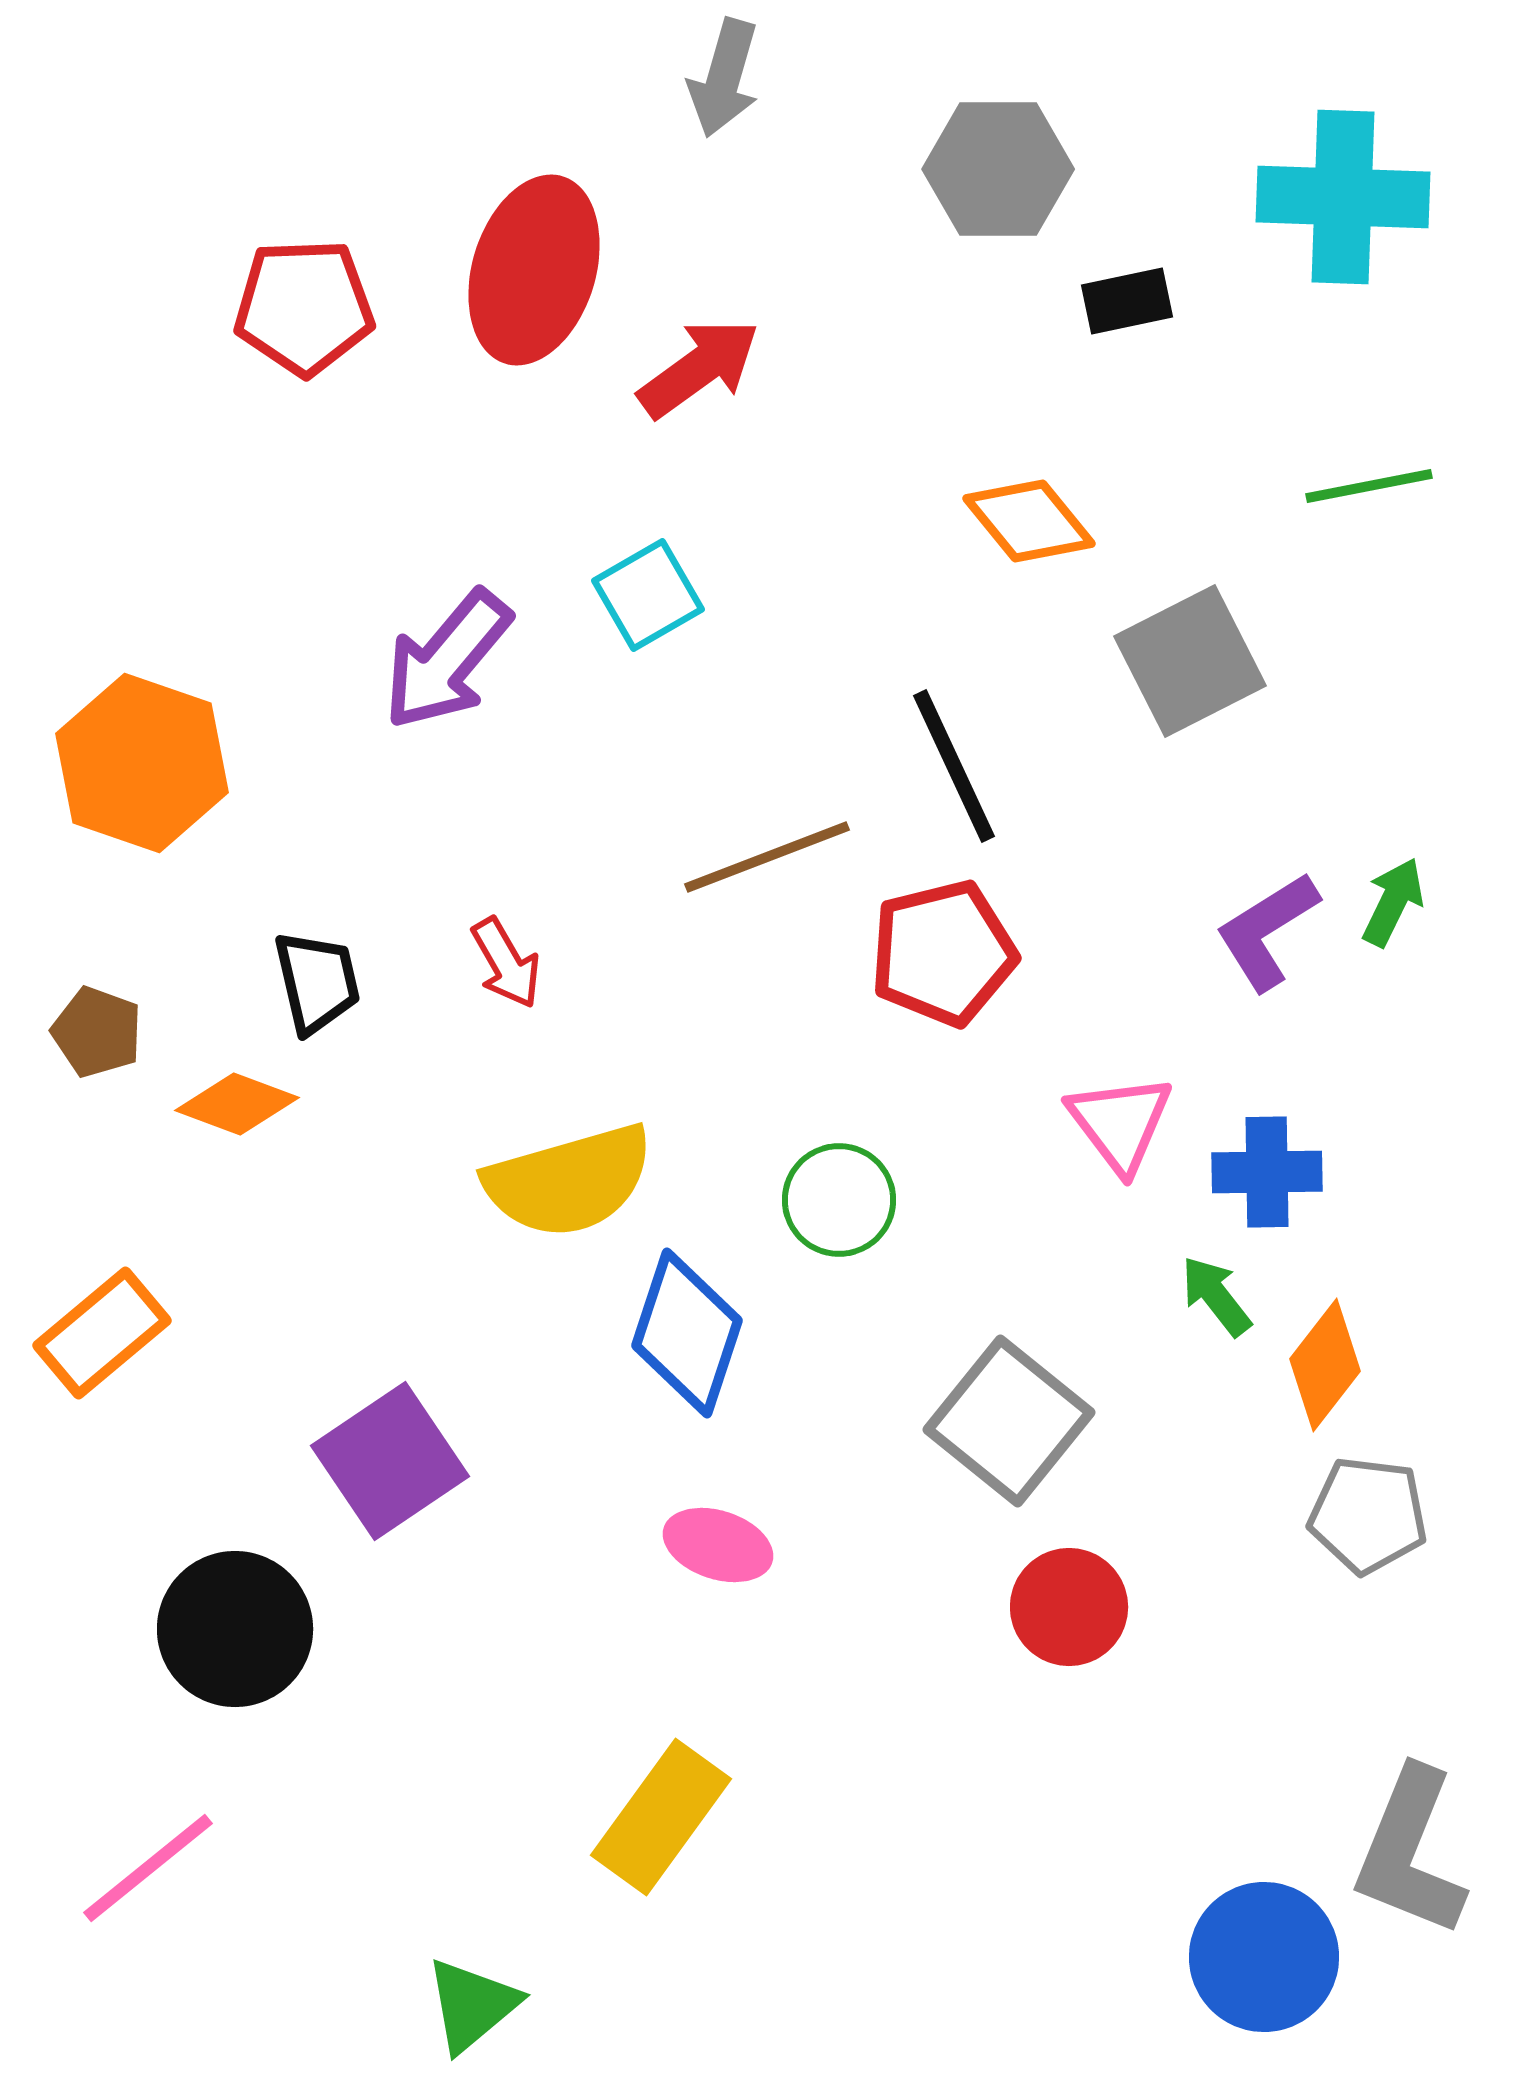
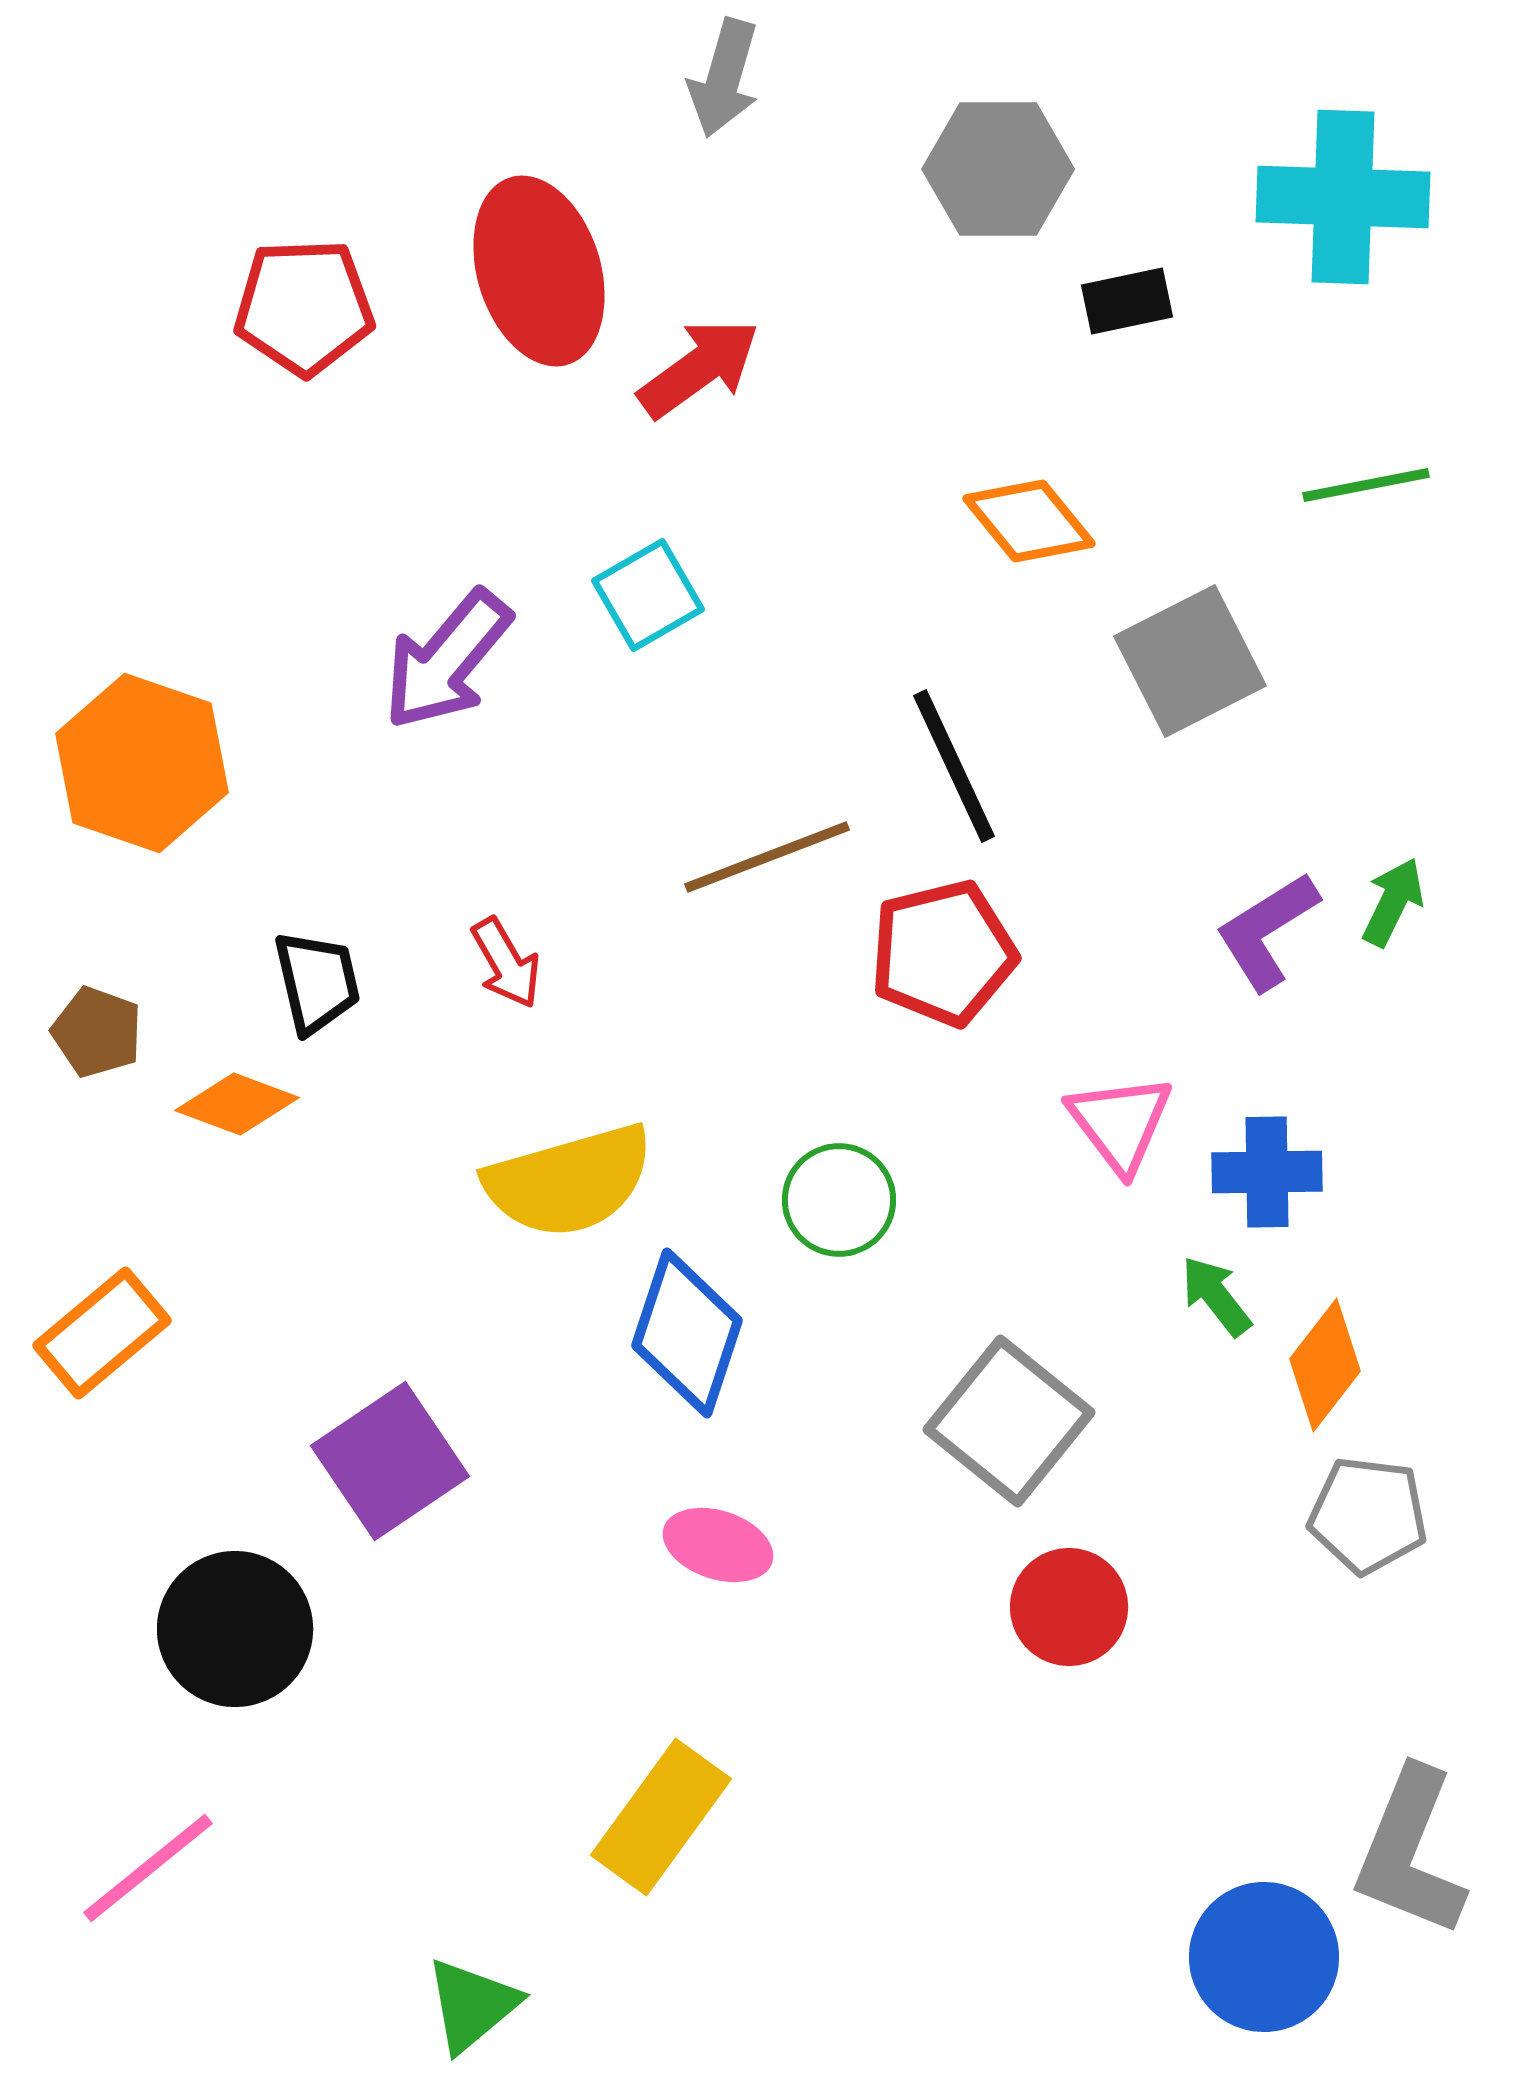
red ellipse at (534, 270): moved 5 px right, 1 px down; rotated 34 degrees counterclockwise
green line at (1369, 486): moved 3 px left, 1 px up
